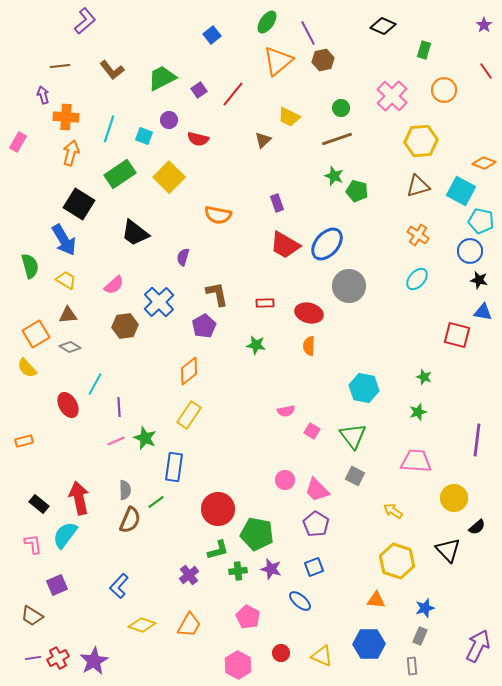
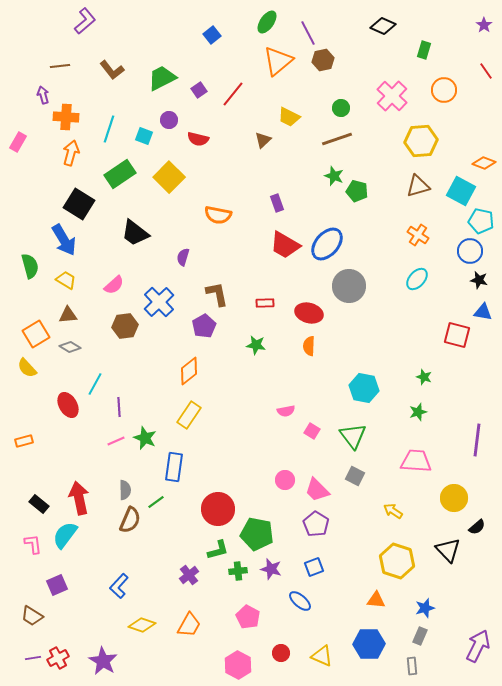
purple star at (94, 661): moved 9 px right; rotated 12 degrees counterclockwise
